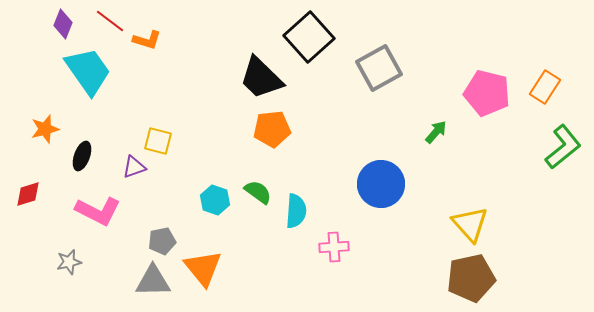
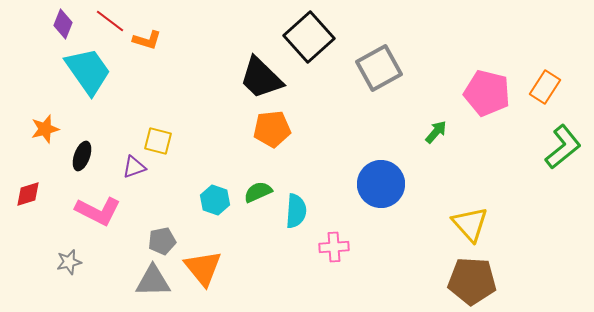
green semicircle: rotated 60 degrees counterclockwise
brown pentagon: moved 1 px right, 3 px down; rotated 15 degrees clockwise
